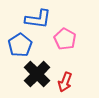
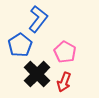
blue L-shape: rotated 60 degrees counterclockwise
pink pentagon: moved 13 px down
red arrow: moved 1 px left
